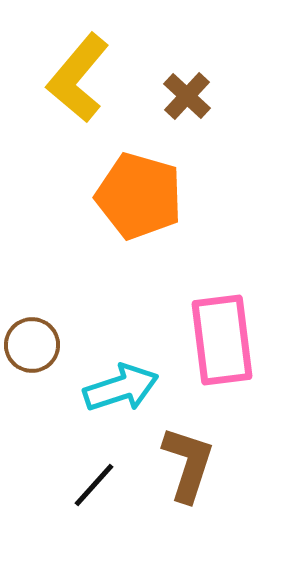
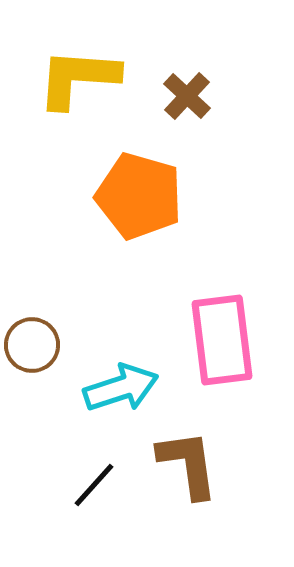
yellow L-shape: rotated 54 degrees clockwise
brown L-shape: rotated 26 degrees counterclockwise
